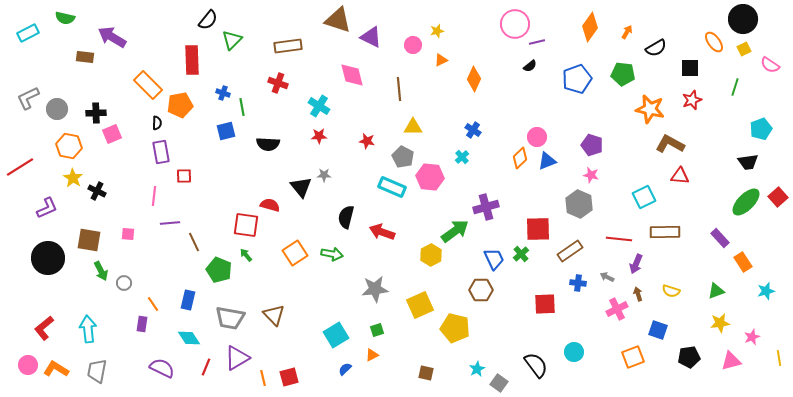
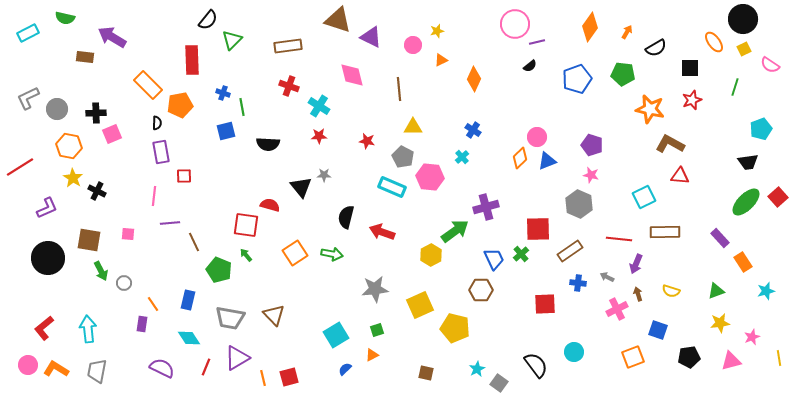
red cross at (278, 83): moved 11 px right, 3 px down
